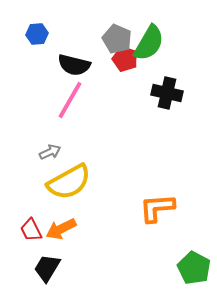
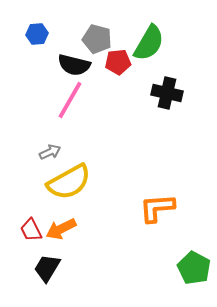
gray pentagon: moved 20 px left; rotated 8 degrees counterclockwise
red pentagon: moved 7 px left, 3 px down; rotated 25 degrees counterclockwise
